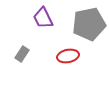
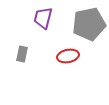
purple trapezoid: rotated 40 degrees clockwise
gray rectangle: rotated 21 degrees counterclockwise
